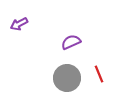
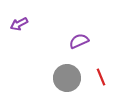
purple semicircle: moved 8 px right, 1 px up
red line: moved 2 px right, 3 px down
